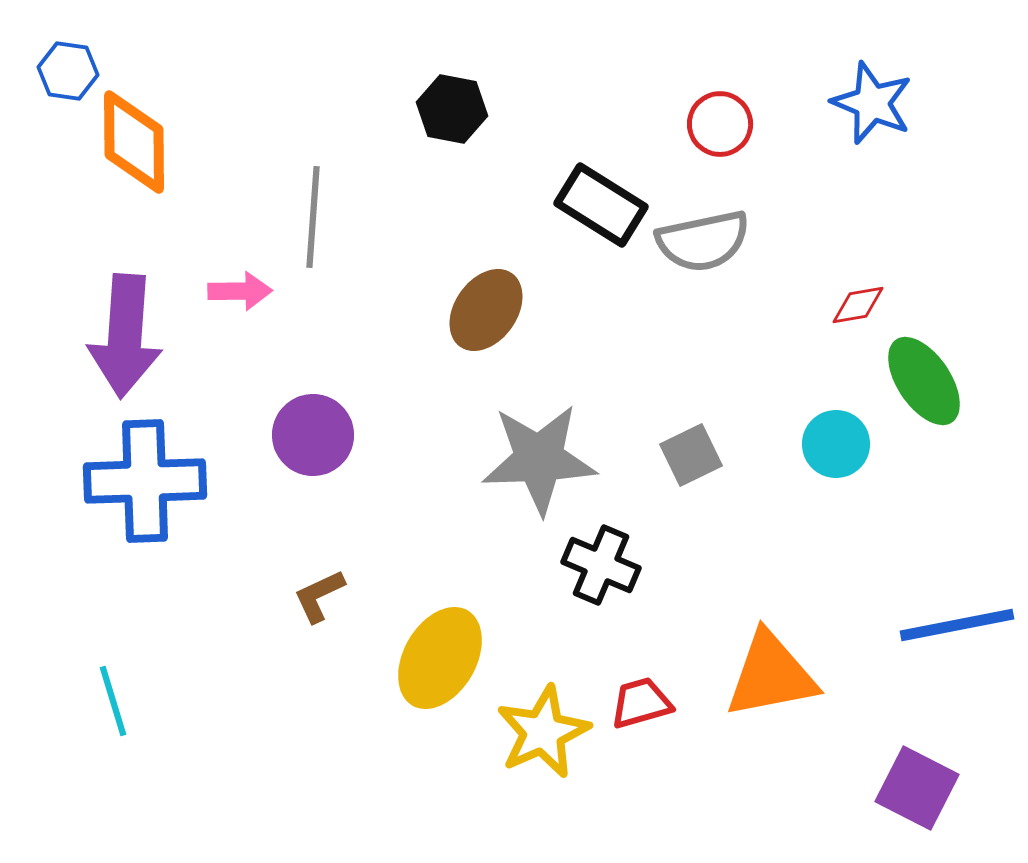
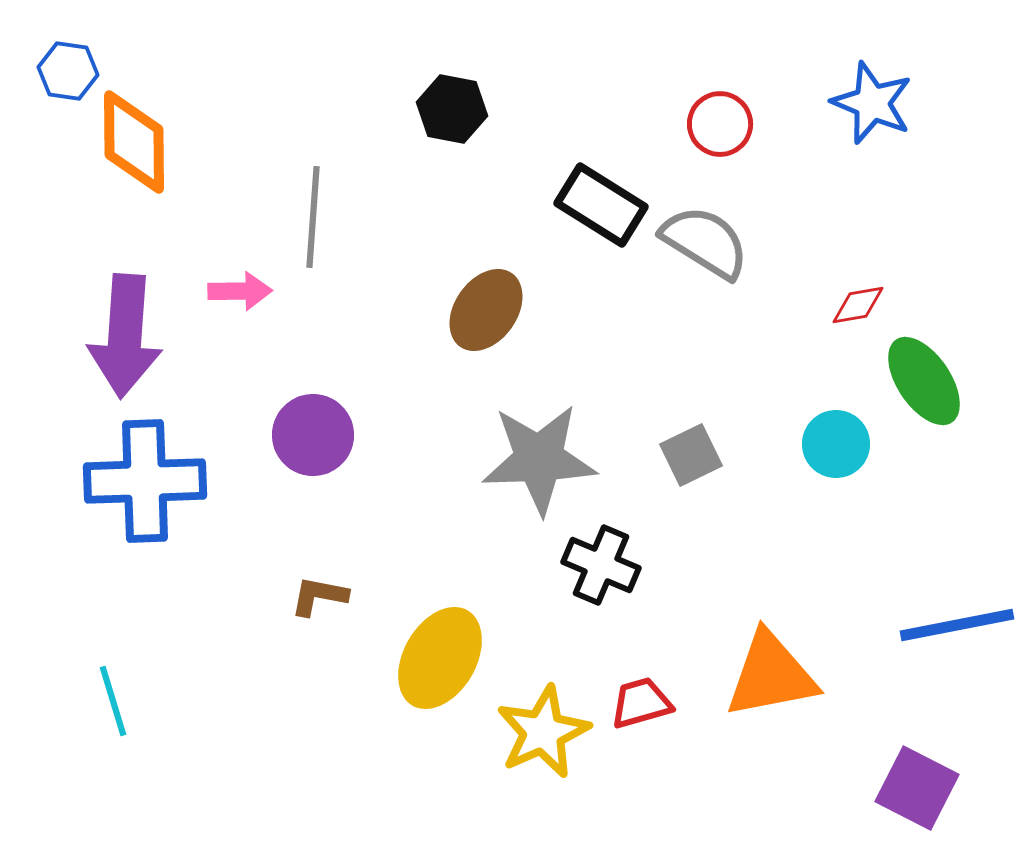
gray semicircle: moved 2 px right, 1 px down; rotated 136 degrees counterclockwise
brown L-shape: rotated 36 degrees clockwise
